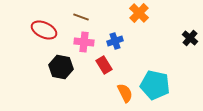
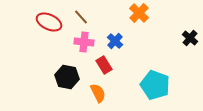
brown line: rotated 28 degrees clockwise
red ellipse: moved 5 px right, 8 px up
blue cross: rotated 28 degrees counterclockwise
black hexagon: moved 6 px right, 10 px down
cyan pentagon: rotated 8 degrees clockwise
orange semicircle: moved 27 px left
